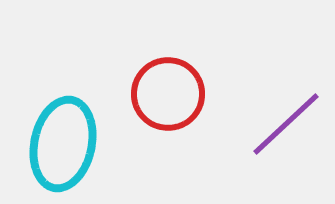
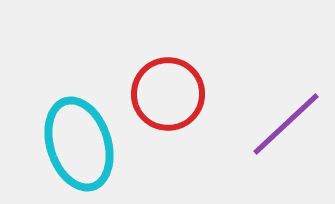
cyan ellipse: moved 16 px right; rotated 30 degrees counterclockwise
